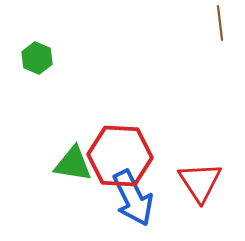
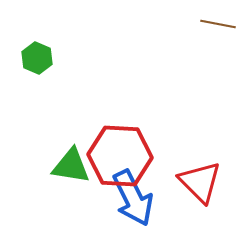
brown line: moved 2 px left, 1 px down; rotated 72 degrees counterclockwise
green triangle: moved 2 px left, 2 px down
red triangle: rotated 12 degrees counterclockwise
